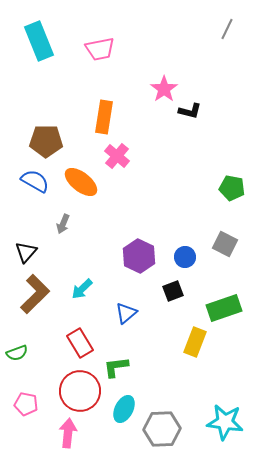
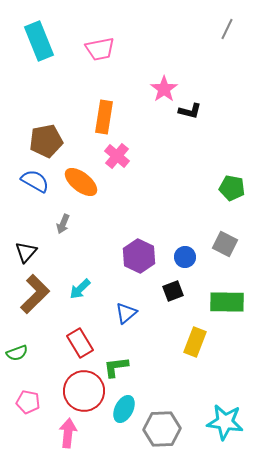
brown pentagon: rotated 12 degrees counterclockwise
cyan arrow: moved 2 px left
green rectangle: moved 3 px right, 6 px up; rotated 20 degrees clockwise
red circle: moved 4 px right
pink pentagon: moved 2 px right, 2 px up
